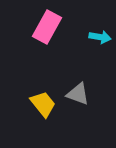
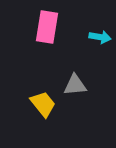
pink rectangle: rotated 20 degrees counterclockwise
gray triangle: moved 3 px left, 9 px up; rotated 25 degrees counterclockwise
